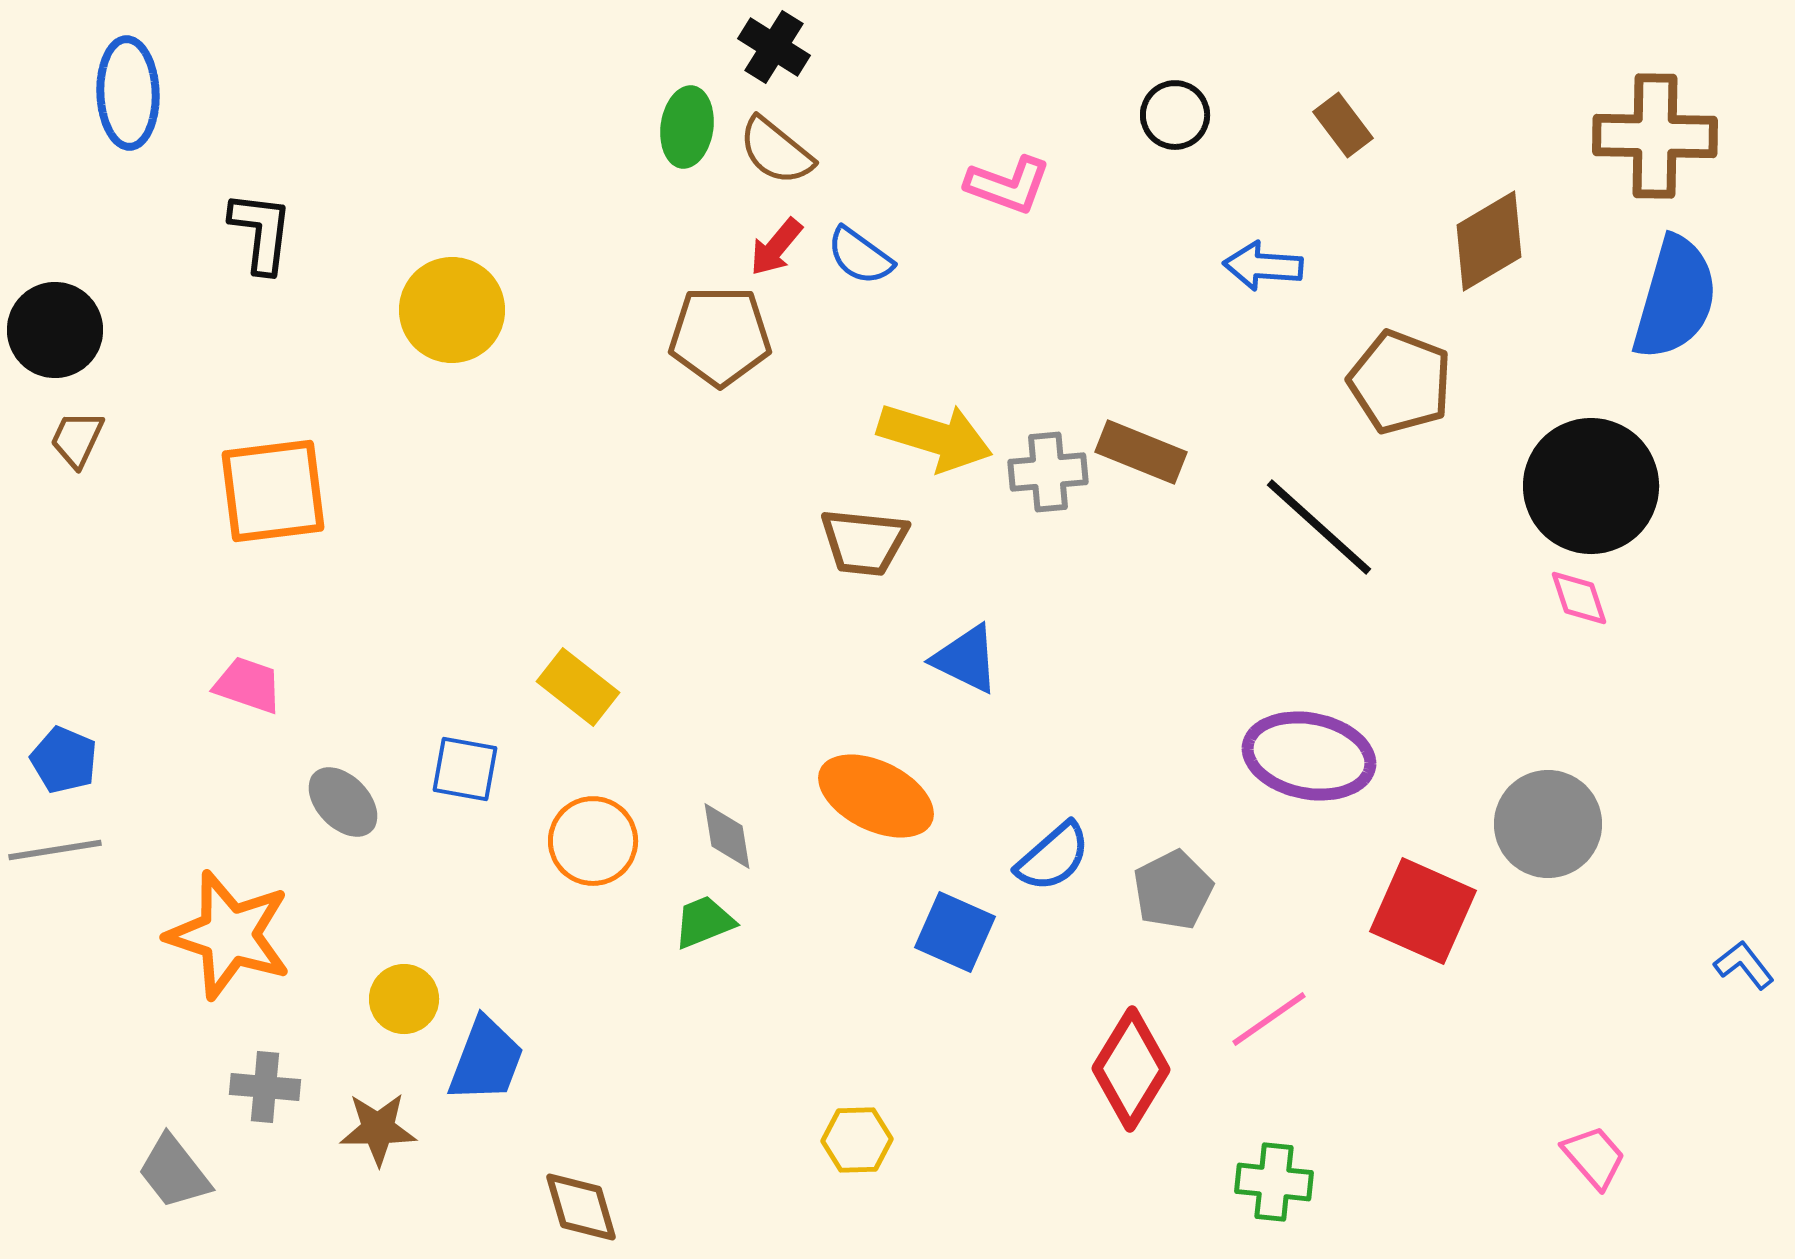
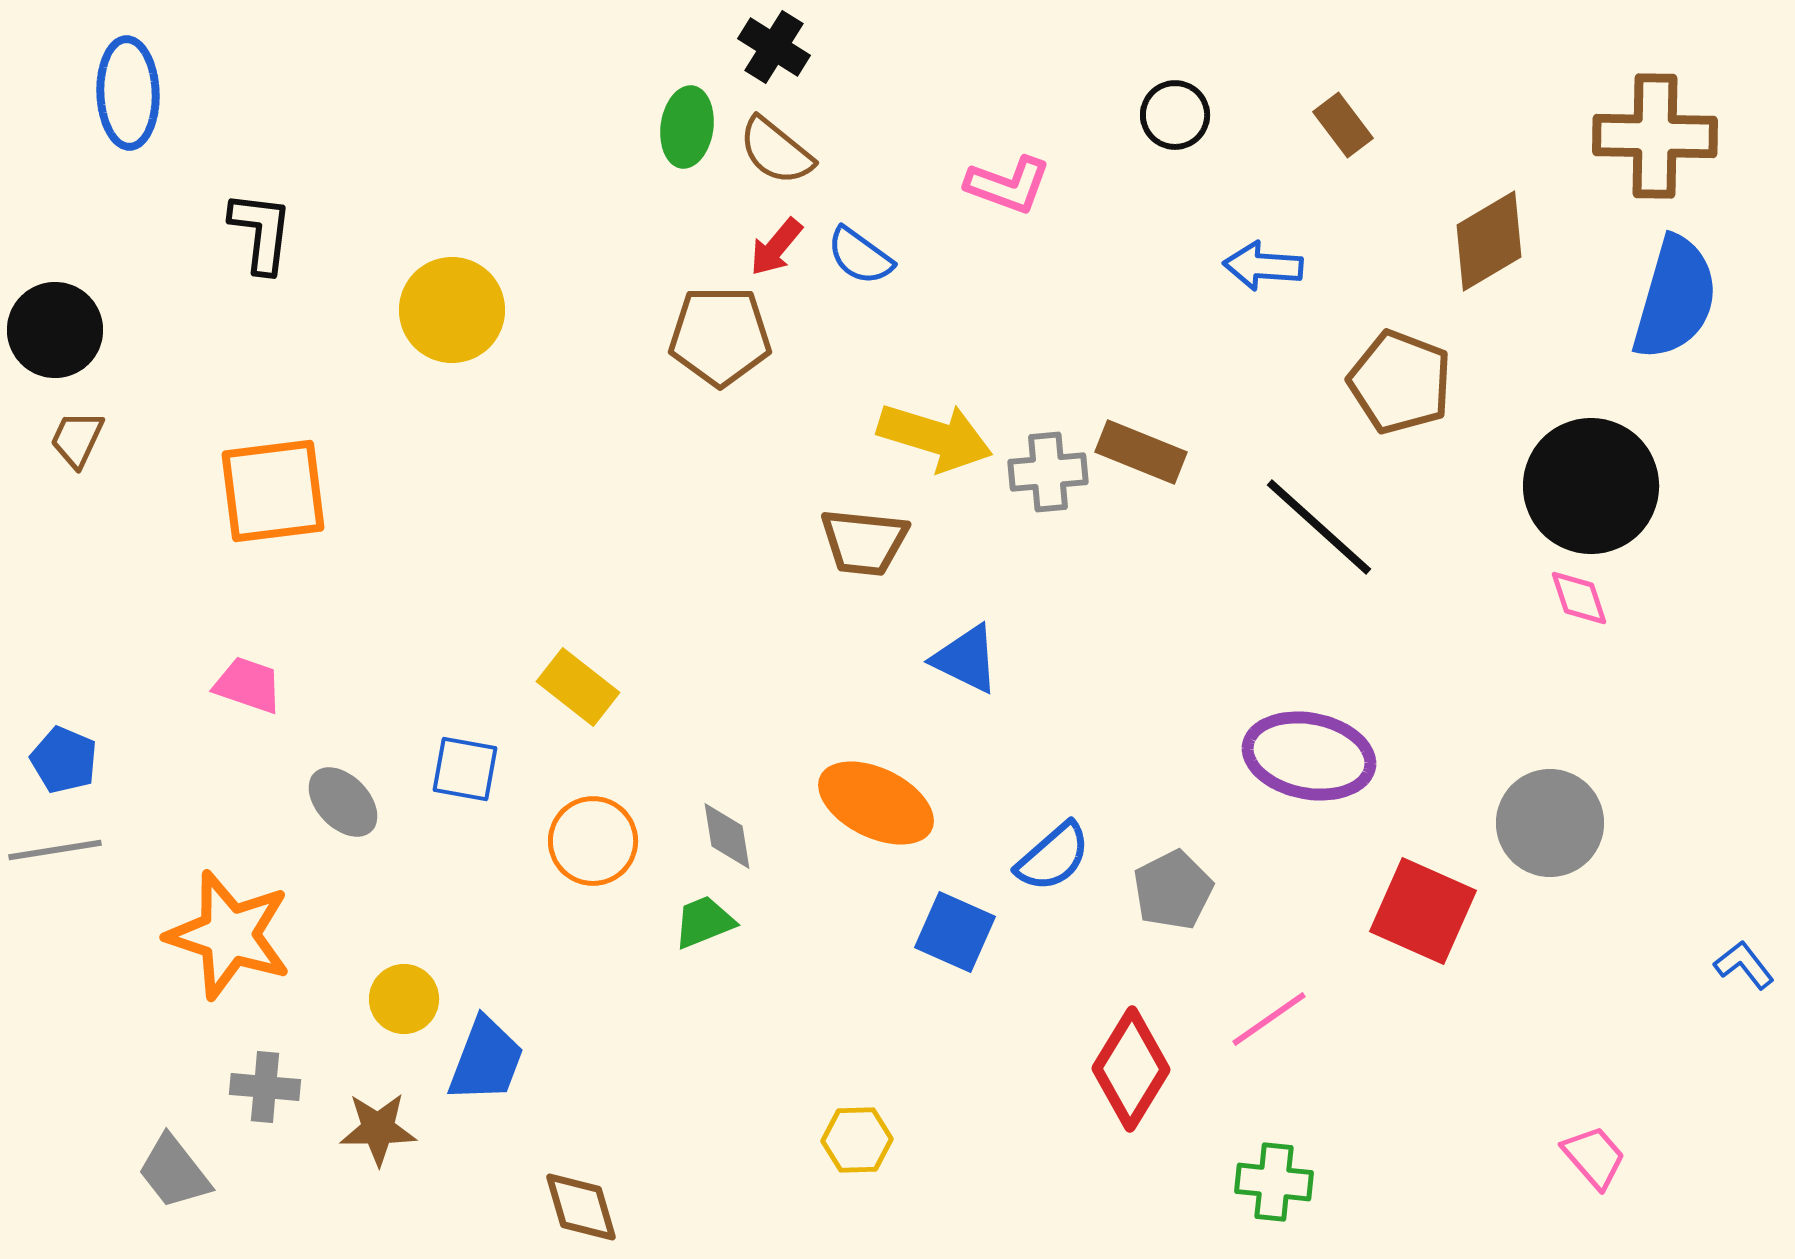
orange ellipse at (876, 796): moved 7 px down
gray circle at (1548, 824): moved 2 px right, 1 px up
